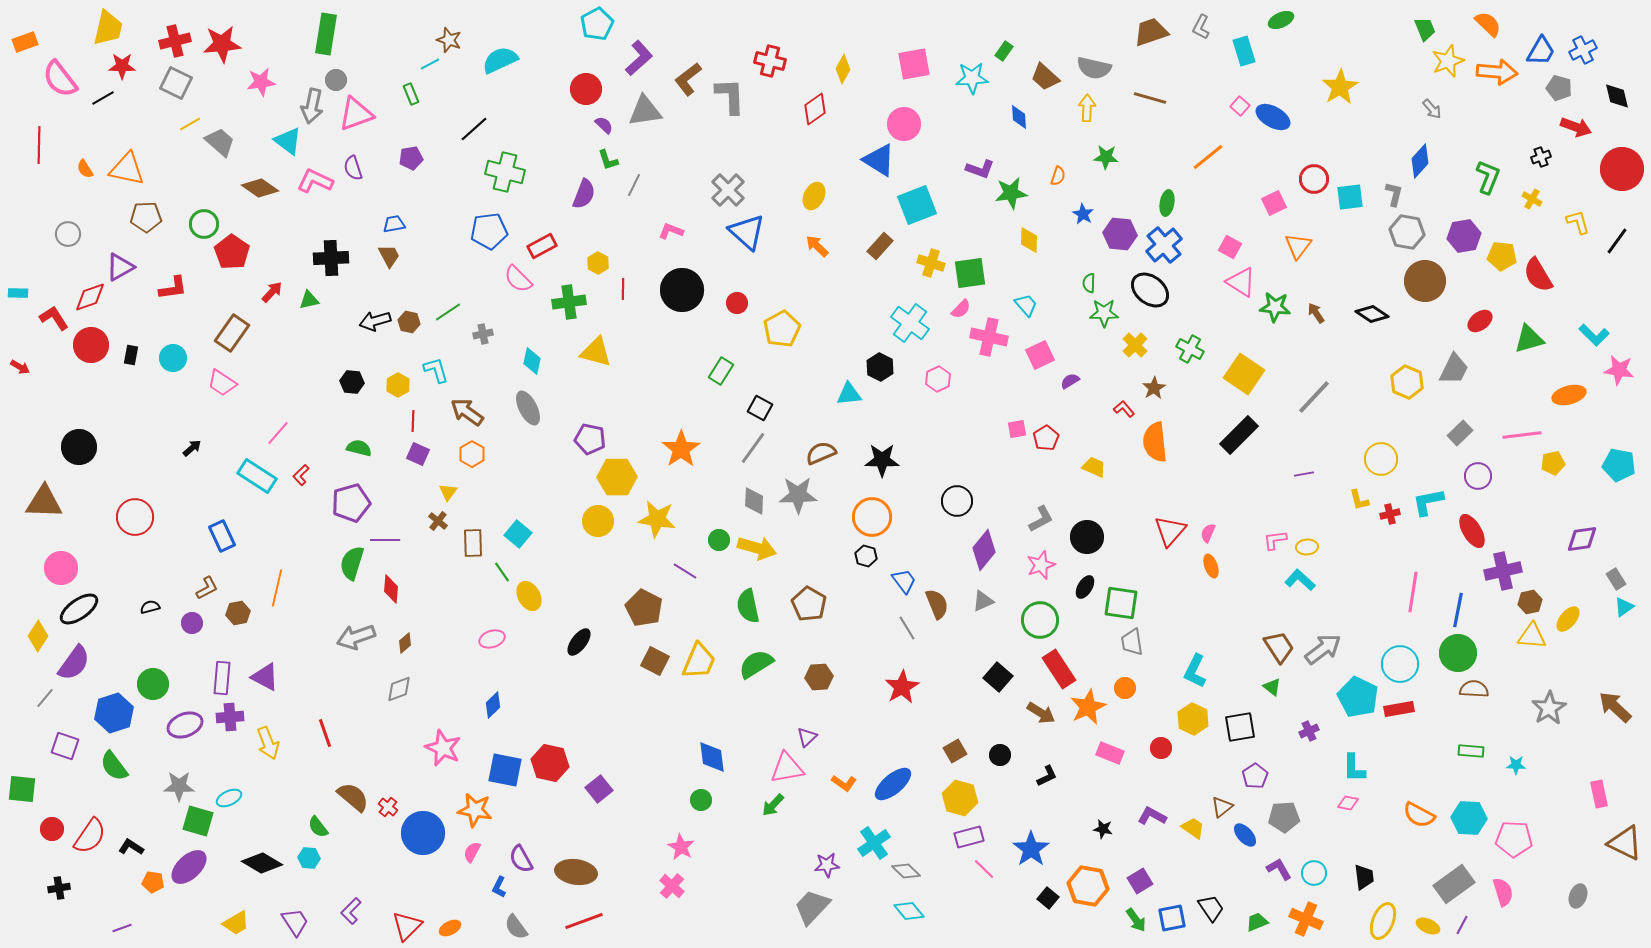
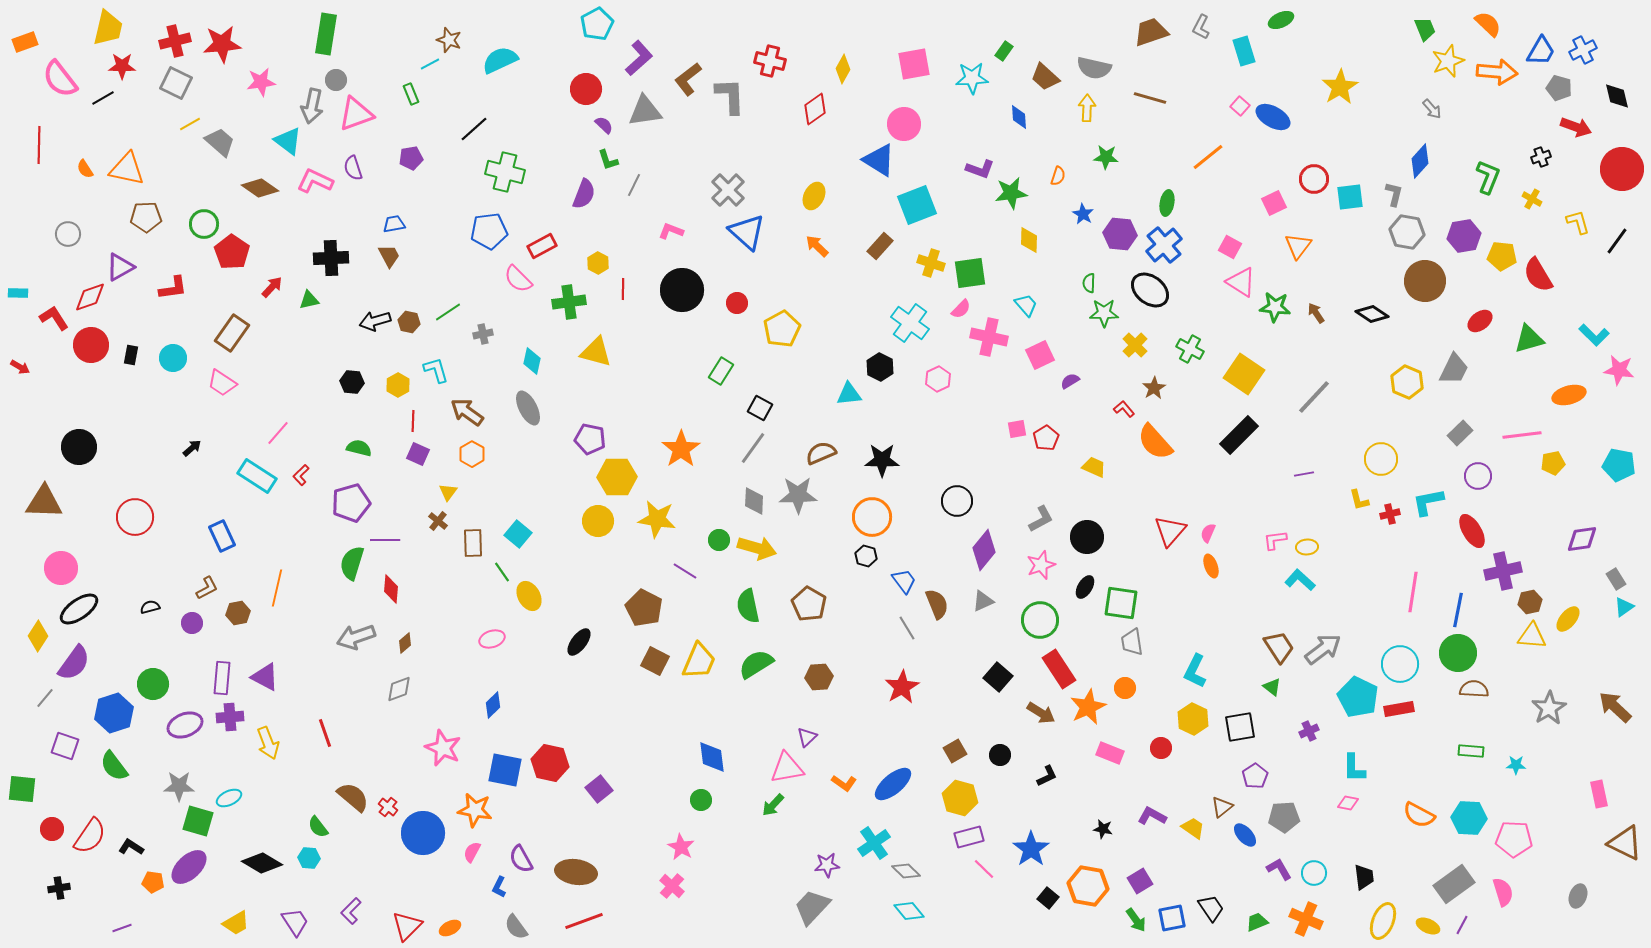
red arrow at (272, 292): moved 5 px up
orange semicircle at (1155, 442): rotated 36 degrees counterclockwise
